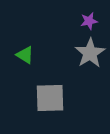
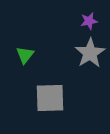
green triangle: rotated 36 degrees clockwise
